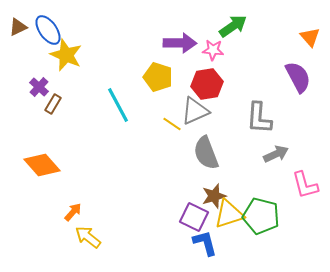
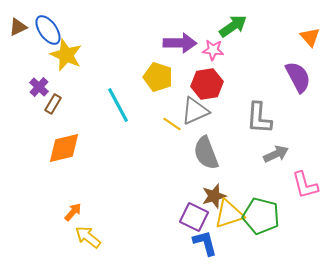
orange diamond: moved 22 px right, 17 px up; rotated 63 degrees counterclockwise
